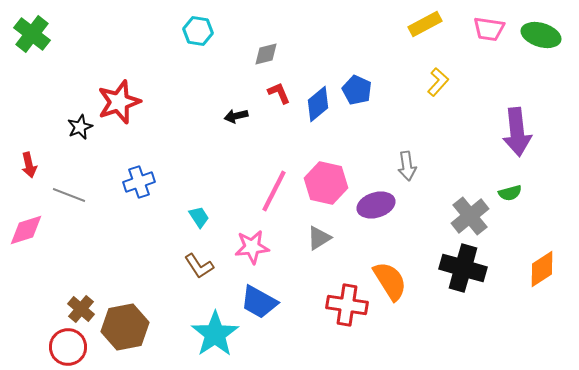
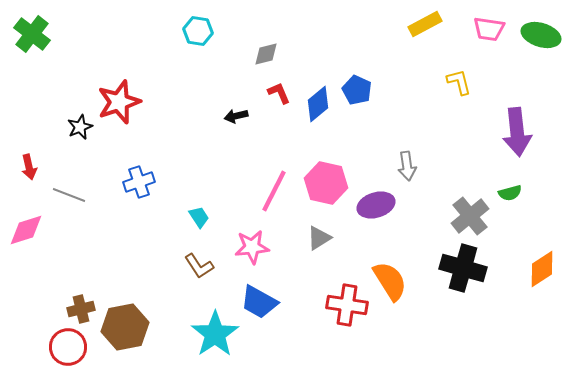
yellow L-shape: moved 21 px right; rotated 56 degrees counterclockwise
red arrow: moved 2 px down
brown cross: rotated 36 degrees clockwise
